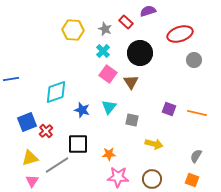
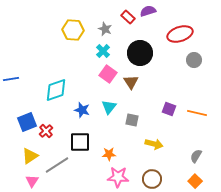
red rectangle: moved 2 px right, 5 px up
cyan diamond: moved 2 px up
black square: moved 2 px right, 2 px up
yellow triangle: moved 2 px up; rotated 18 degrees counterclockwise
orange square: moved 3 px right, 1 px down; rotated 24 degrees clockwise
